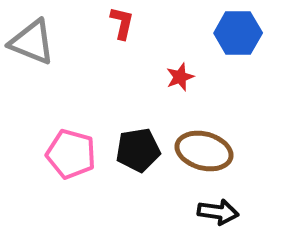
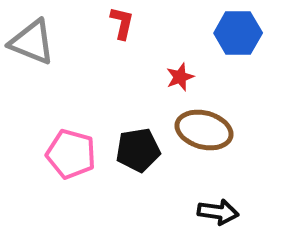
brown ellipse: moved 21 px up
